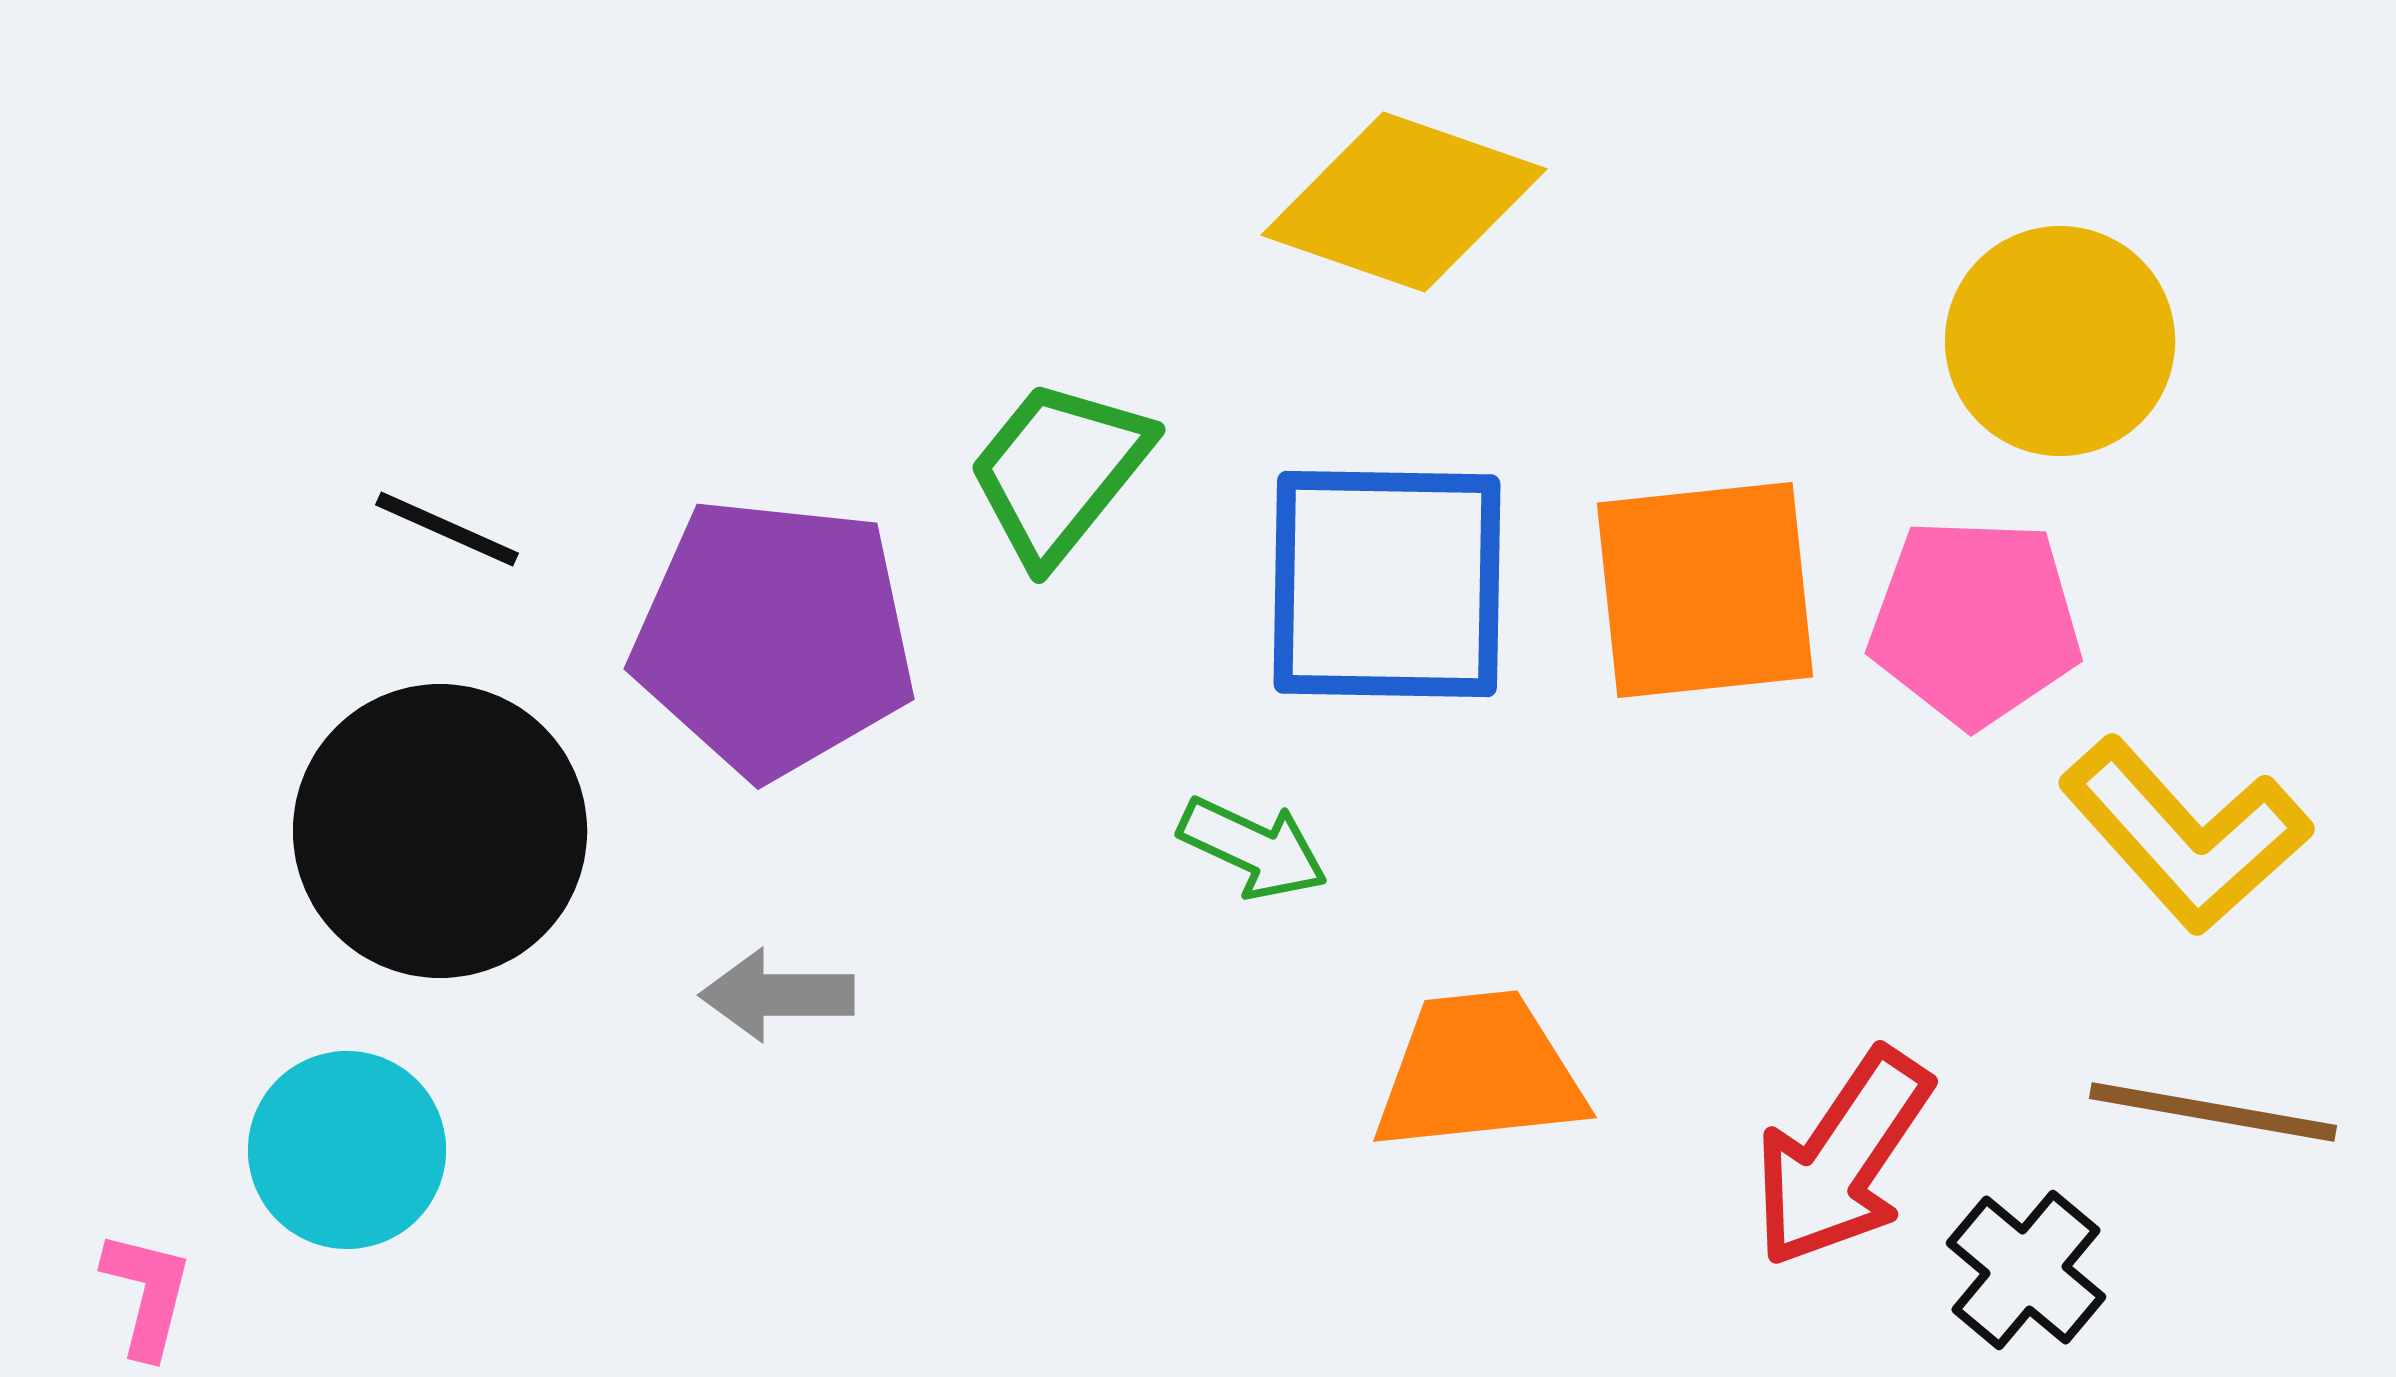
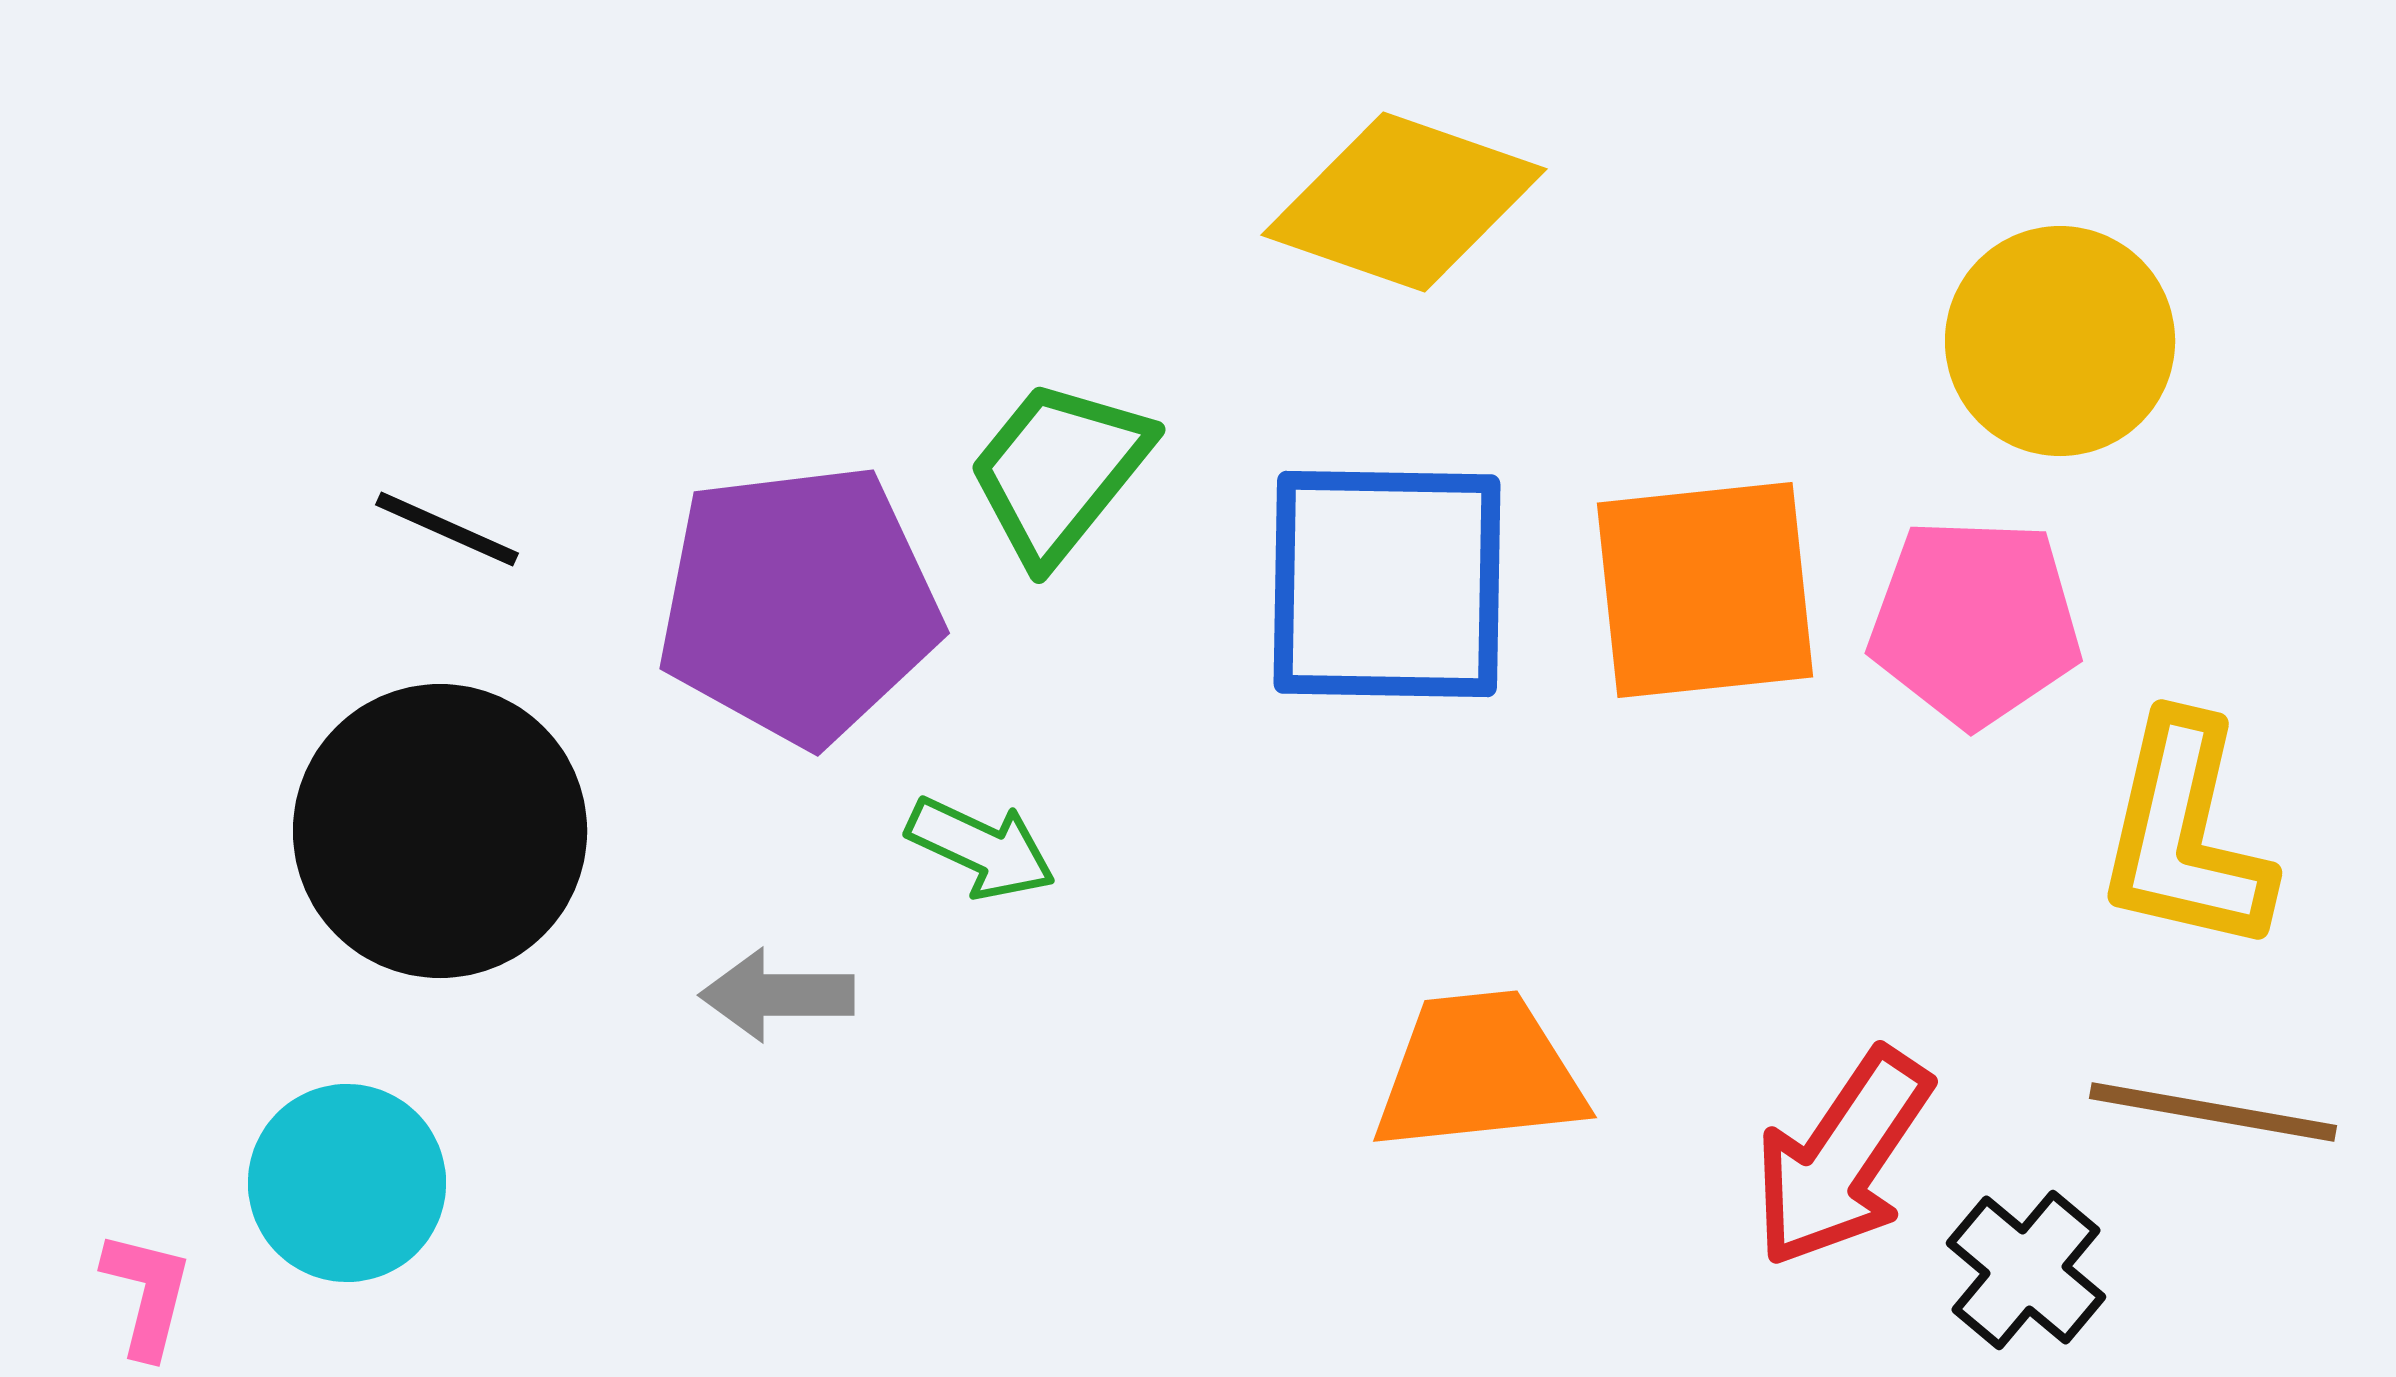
purple pentagon: moved 25 px right, 33 px up; rotated 13 degrees counterclockwise
yellow L-shape: rotated 55 degrees clockwise
green arrow: moved 272 px left
cyan circle: moved 33 px down
